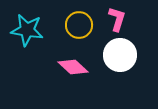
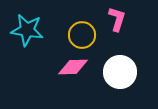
yellow circle: moved 3 px right, 10 px down
white circle: moved 17 px down
pink diamond: rotated 44 degrees counterclockwise
